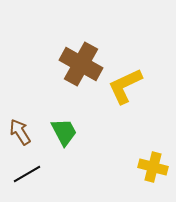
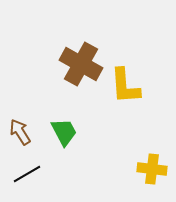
yellow L-shape: rotated 69 degrees counterclockwise
yellow cross: moved 1 px left, 2 px down; rotated 8 degrees counterclockwise
